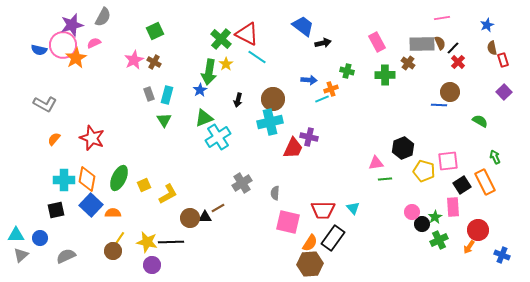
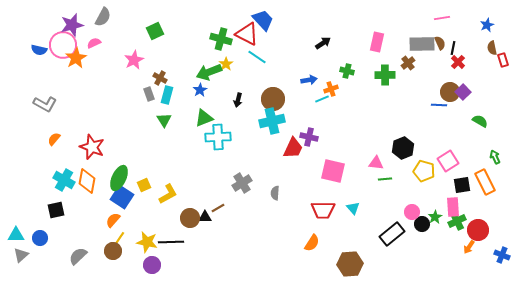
blue trapezoid at (303, 26): moved 40 px left, 6 px up; rotated 10 degrees clockwise
green cross at (221, 39): rotated 25 degrees counterclockwise
pink rectangle at (377, 42): rotated 42 degrees clockwise
black arrow at (323, 43): rotated 21 degrees counterclockwise
black line at (453, 48): rotated 32 degrees counterclockwise
brown cross at (154, 62): moved 6 px right, 16 px down
brown cross at (408, 63): rotated 16 degrees clockwise
green arrow at (209, 72): rotated 60 degrees clockwise
blue arrow at (309, 80): rotated 14 degrees counterclockwise
purple square at (504, 92): moved 41 px left
cyan cross at (270, 122): moved 2 px right, 1 px up
cyan cross at (218, 137): rotated 30 degrees clockwise
red star at (92, 138): moved 9 px down
pink square at (448, 161): rotated 25 degrees counterclockwise
pink triangle at (376, 163): rotated 14 degrees clockwise
orange diamond at (87, 179): moved 2 px down
cyan cross at (64, 180): rotated 30 degrees clockwise
black square at (462, 185): rotated 24 degrees clockwise
blue square at (91, 205): moved 31 px right, 8 px up; rotated 10 degrees counterclockwise
orange semicircle at (113, 213): moved 7 px down; rotated 49 degrees counterclockwise
pink square at (288, 222): moved 45 px right, 51 px up
black rectangle at (333, 238): moved 59 px right, 4 px up; rotated 15 degrees clockwise
green cross at (439, 240): moved 18 px right, 19 px up
orange semicircle at (310, 243): moved 2 px right
gray semicircle at (66, 256): moved 12 px right; rotated 18 degrees counterclockwise
brown hexagon at (310, 264): moved 40 px right
